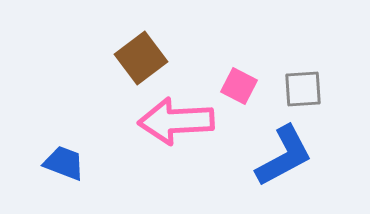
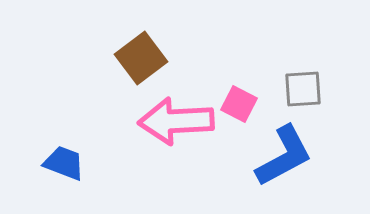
pink square: moved 18 px down
